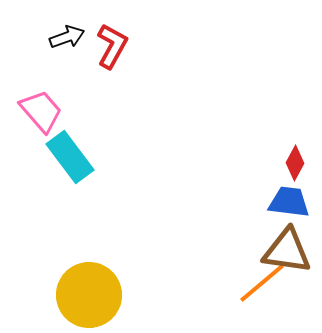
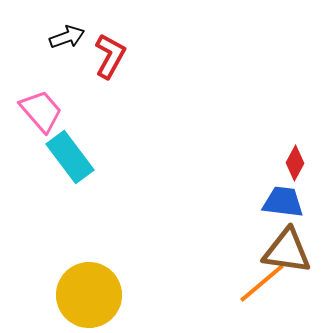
red L-shape: moved 2 px left, 10 px down
blue trapezoid: moved 6 px left
